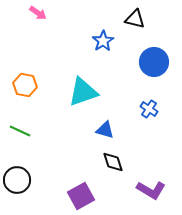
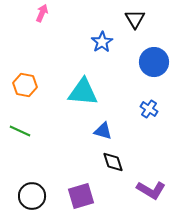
pink arrow: moved 4 px right; rotated 102 degrees counterclockwise
black triangle: rotated 45 degrees clockwise
blue star: moved 1 px left, 1 px down
cyan triangle: rotated 24 degrees clockwise
blue triangle: moved 2 px left, 1 px down
black circle: moved 15 px right, 16 px down
purple square: rotated 12 degrees clockwise
